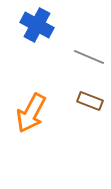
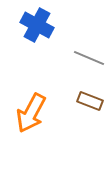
gray line: moved 1 px down
